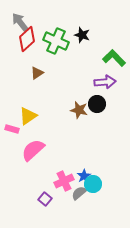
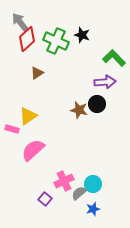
blue star: moved 9 px right, 33 px down; rotated 16 degrees clockwise
